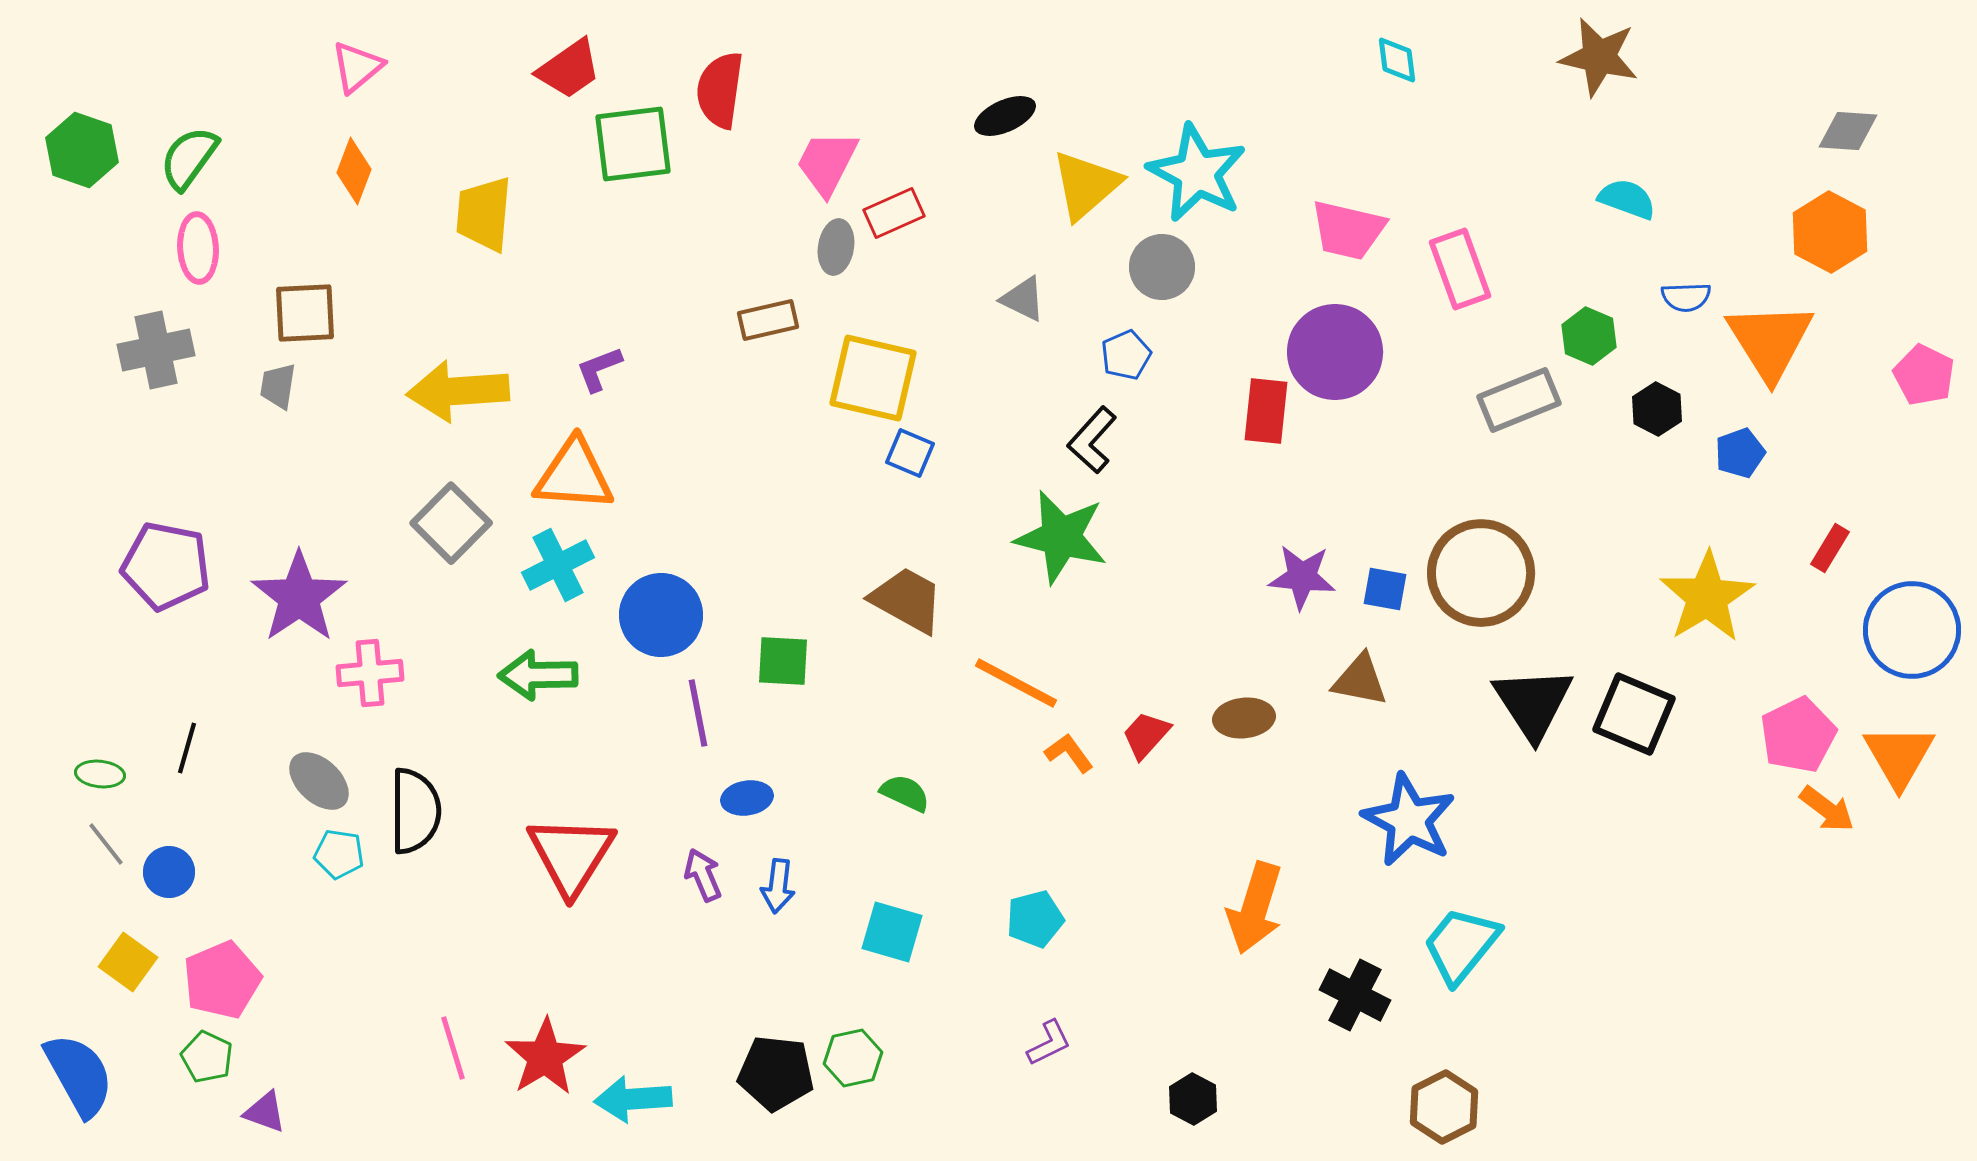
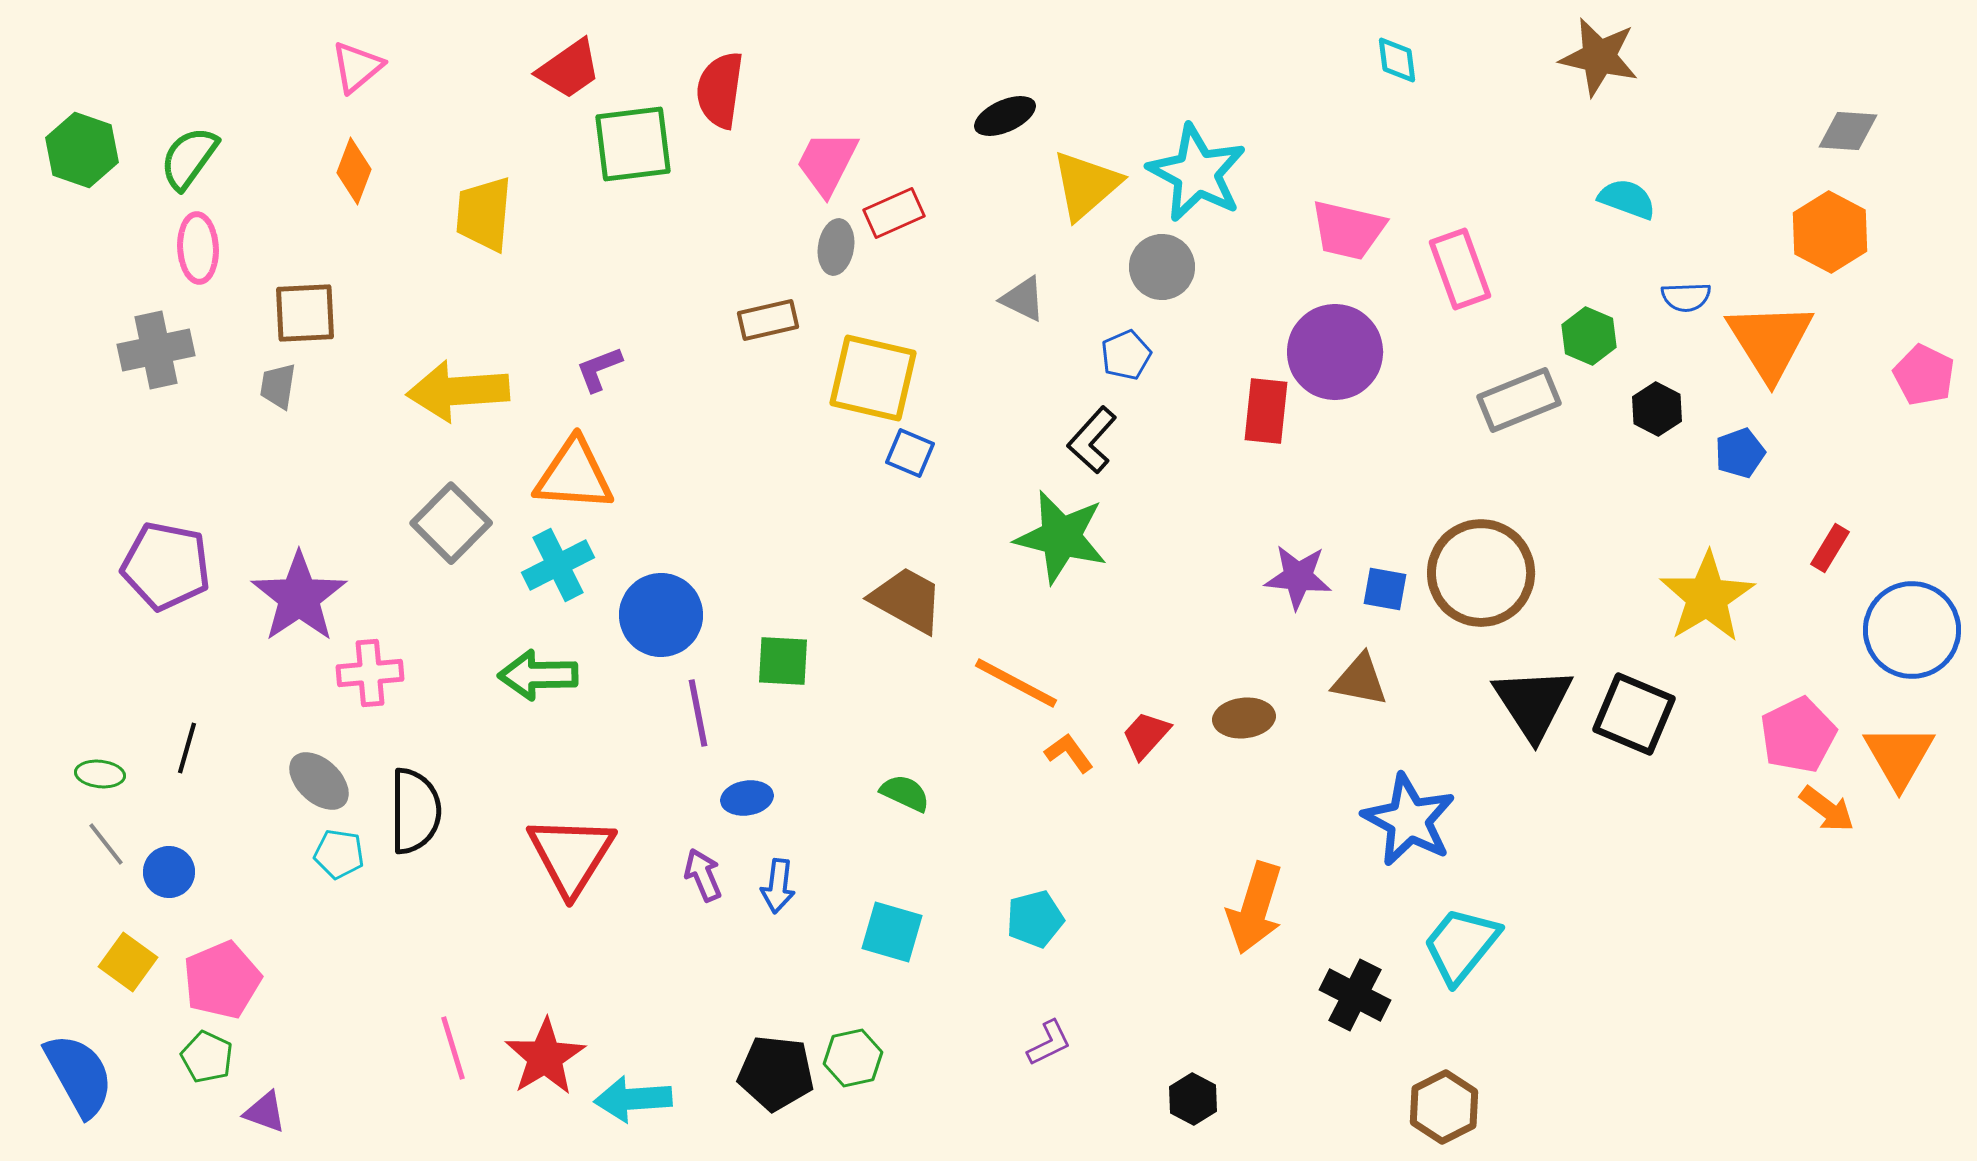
purple star at (1302, 577): moved 4 px left
